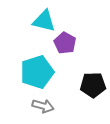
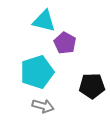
black pentagon: moved 1 px left, 1 px down
